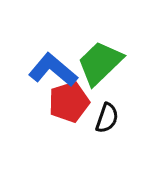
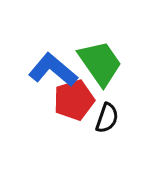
green trapezoid: rotated 99 degrees clockwise
red pentagon: moved 5 px right, 2 px up
